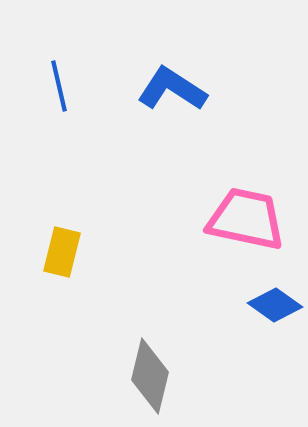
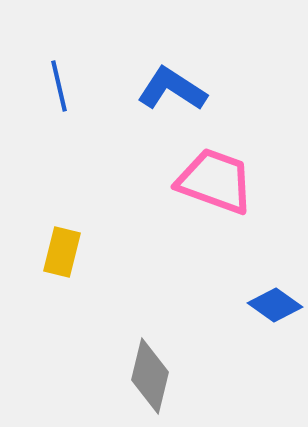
pink trapezoid: moved 31 px left, 38 px up; rotated 8 degrees clockwise
